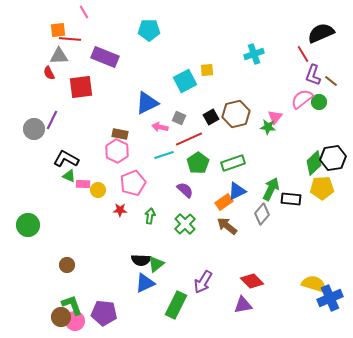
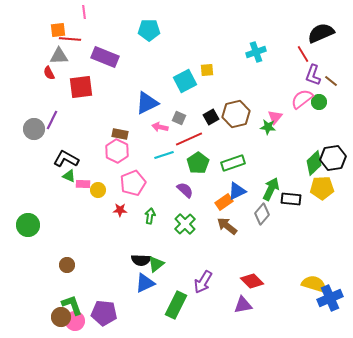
pink line at (84, 12): rotated 24 degrees clockwise
cyan cross at (254, 54): moved 2 px right, 2 px up
